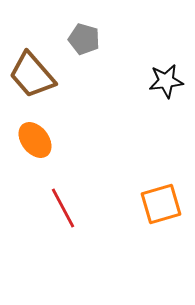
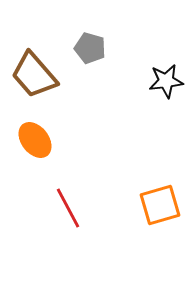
gray pentagon: moved 6 px right, 9 px down
brown trapezoid: moved 2 px right
orange square: moved 1 px left, 1 px down
red line: moved 5 px right
